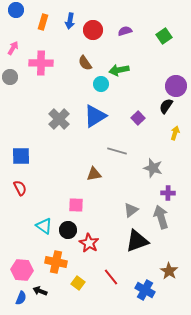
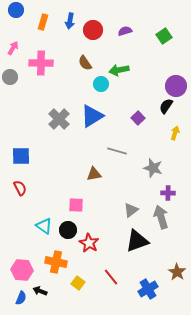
blue triangle: moved 3 px left
brown star: moved 8 px right, 1 px down
blue cross: moved 3 px right, 1 px up; rotated 30 degrees clockwise
